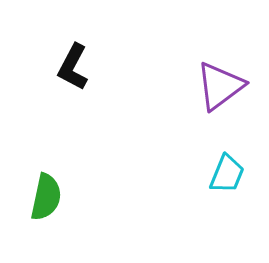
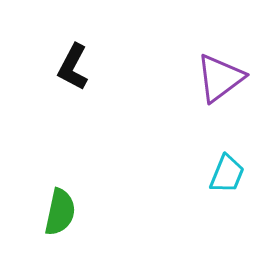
purple triangle: moved 8 px up
green semicircle: moved 14 px right, 15 px down
